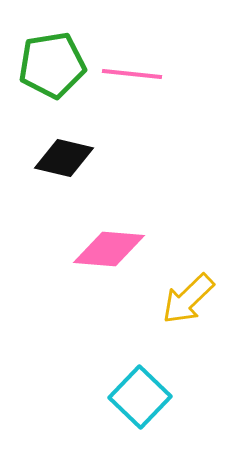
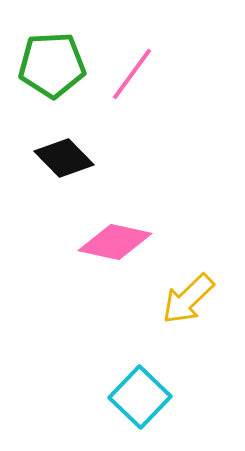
green pentagon: rotated 6 degrees clockwise
pink line: rotated 60 degrees counterclockwise
black diamond: rotated 32 degrees clockwise
pink diamond: moved 6 px right, 7 px up; rotated 8 degrees clockwise
